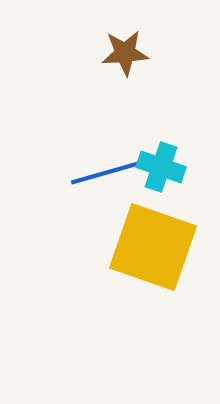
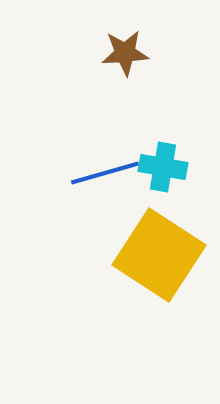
cyan cross: moved 2 px right; rotated 9 degrees counterclockwise
yellow square: moved 6 px right, 8 px down; rotated 14 degrees clockwise
